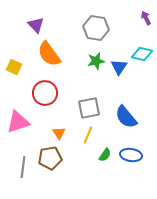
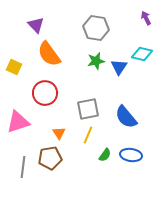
gray square: moved 1 px left, 1 px down
